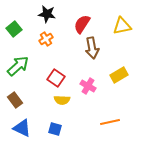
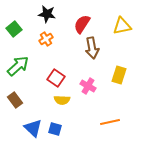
yellow rectangle: rotated 42 degrees counterclockwise
blue triangle: moved 11 px right; rotated 18 degrees clockwise
